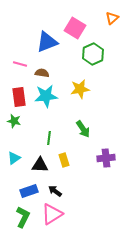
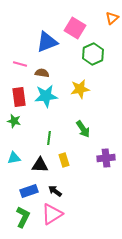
cyan triangle: rotated 24 degrees clockwise
